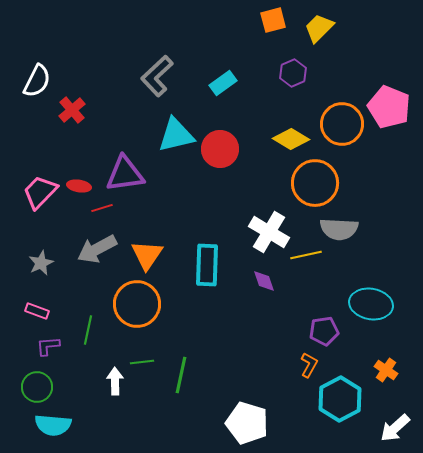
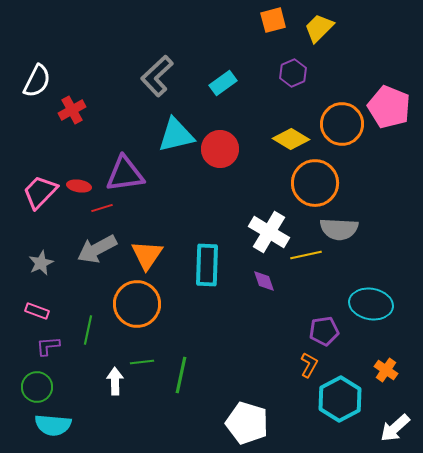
red cross at (72, 110): rotated 12 degrees clockwise
